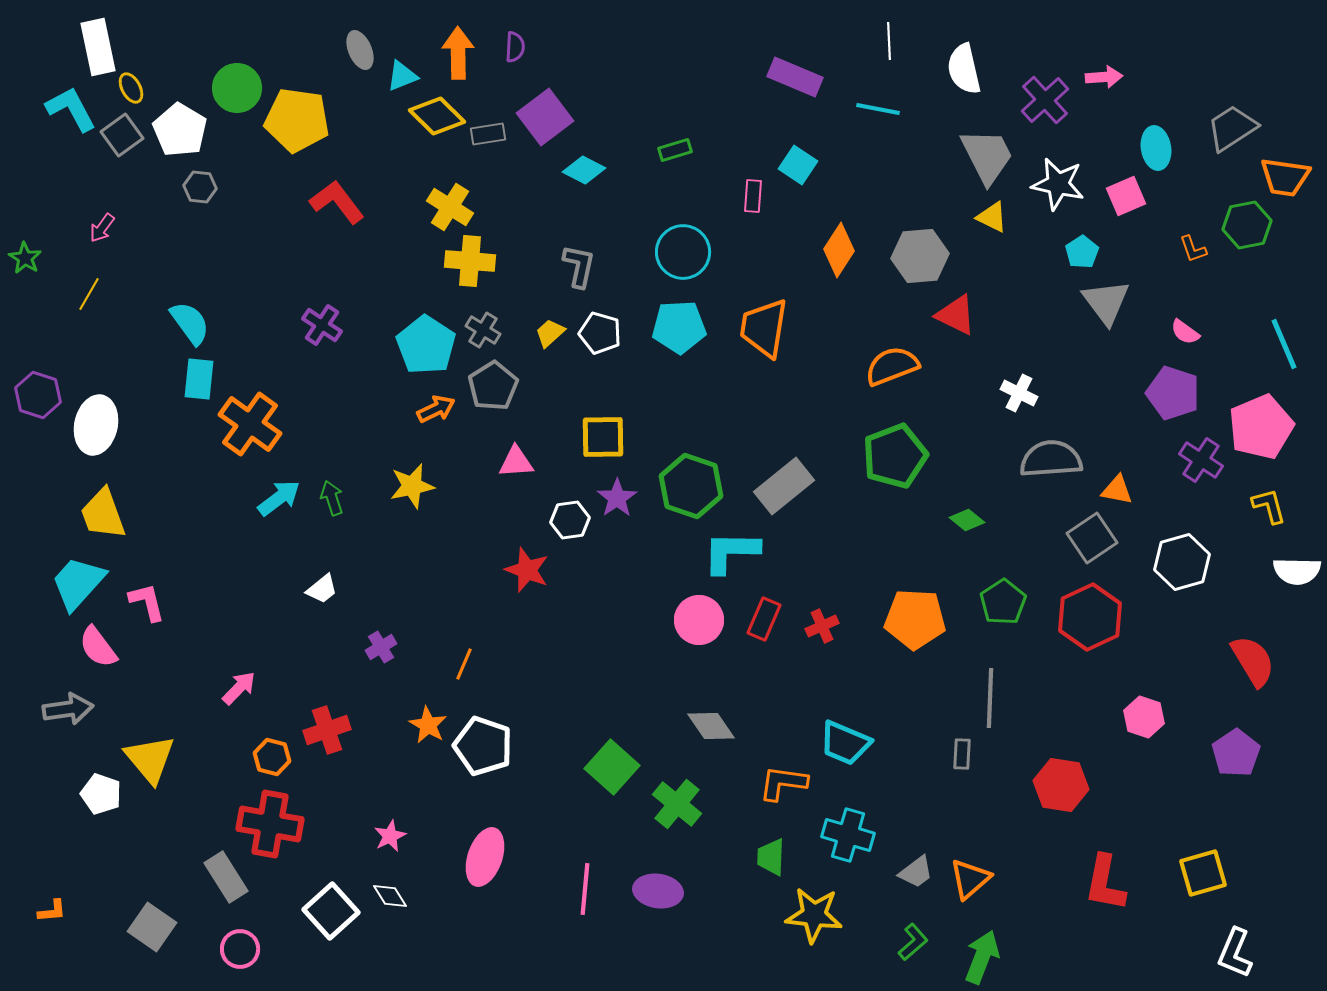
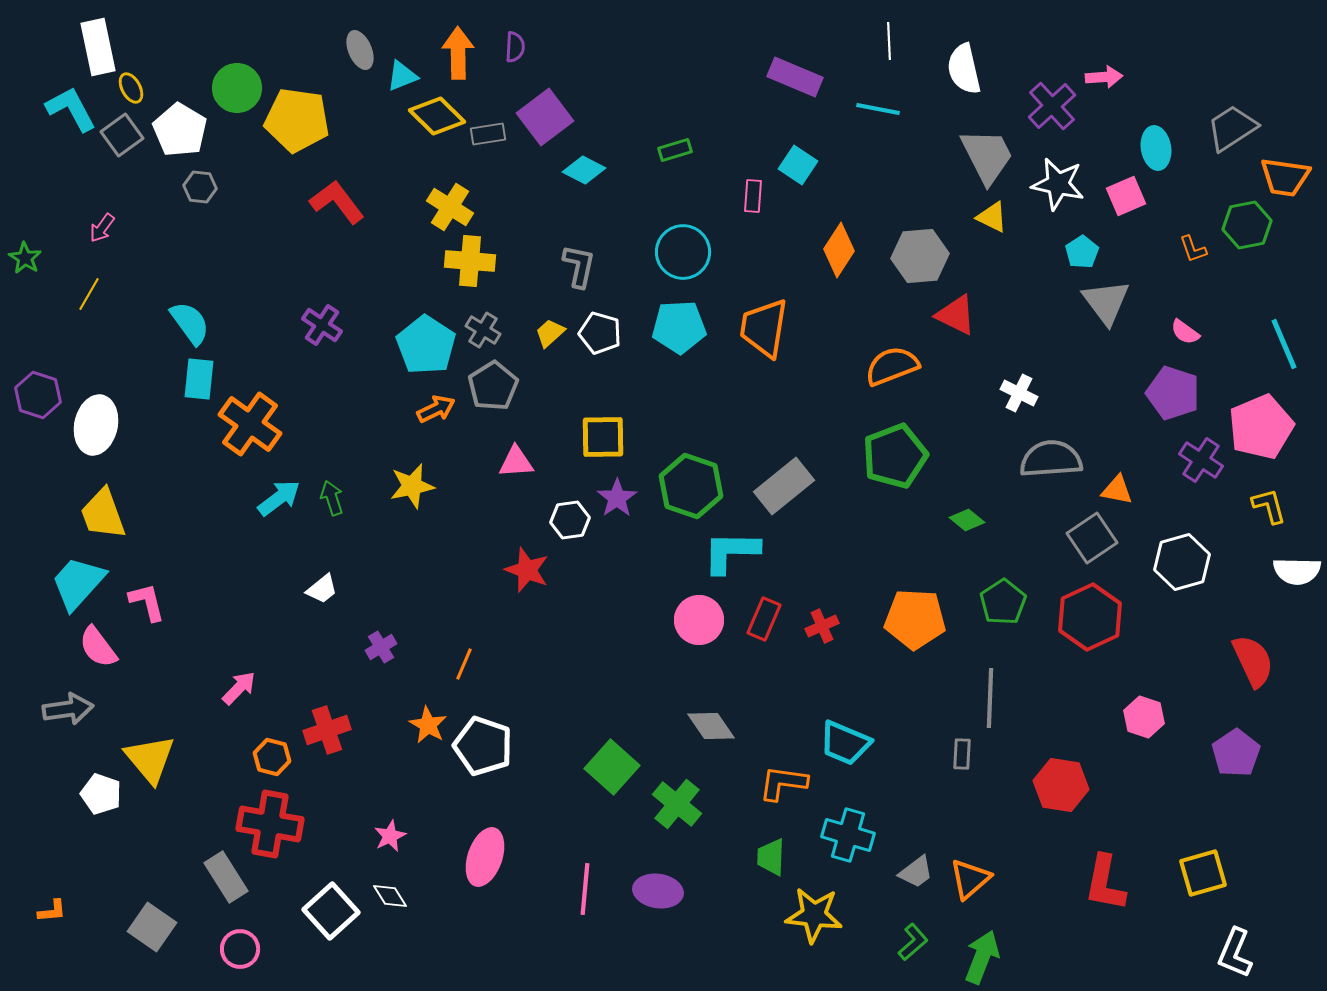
purple cross at (1045, 100): moved 7 px right, 6 px down
red semicircle at (1253, 661): rotated 6 degrees clockwise
